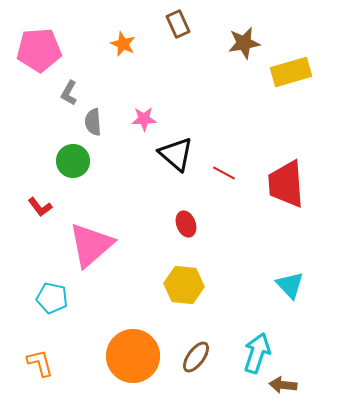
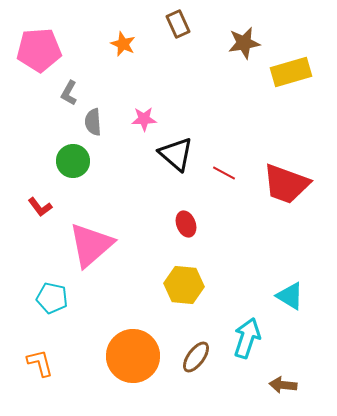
red trapezoid: rotated 66 degrees counterclockwise
cyan triangle: moved 11 px down; rotated 16 degrees counterclockwise
cyan arrow: moved 10 px left, 15 px up
